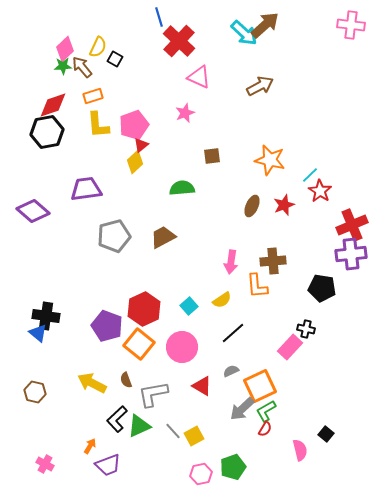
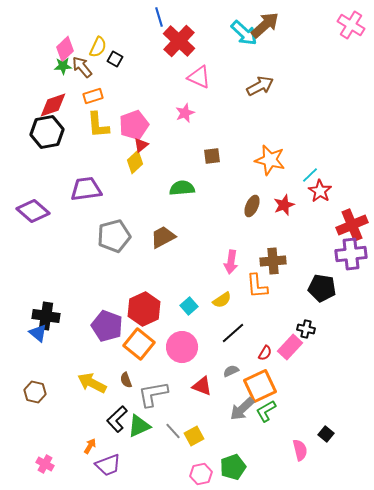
pink cross at (351, 25): rotated 24 degrees clockwise
red triangle at (202, 386): rotated 10 degrees counterclockwise
red semicircle at (265, 429): moved 76 px up
